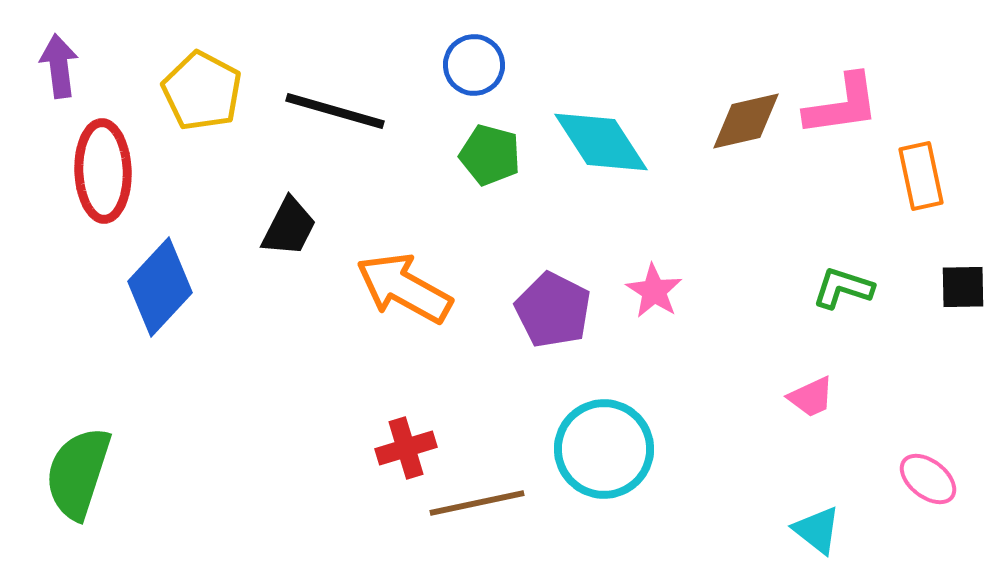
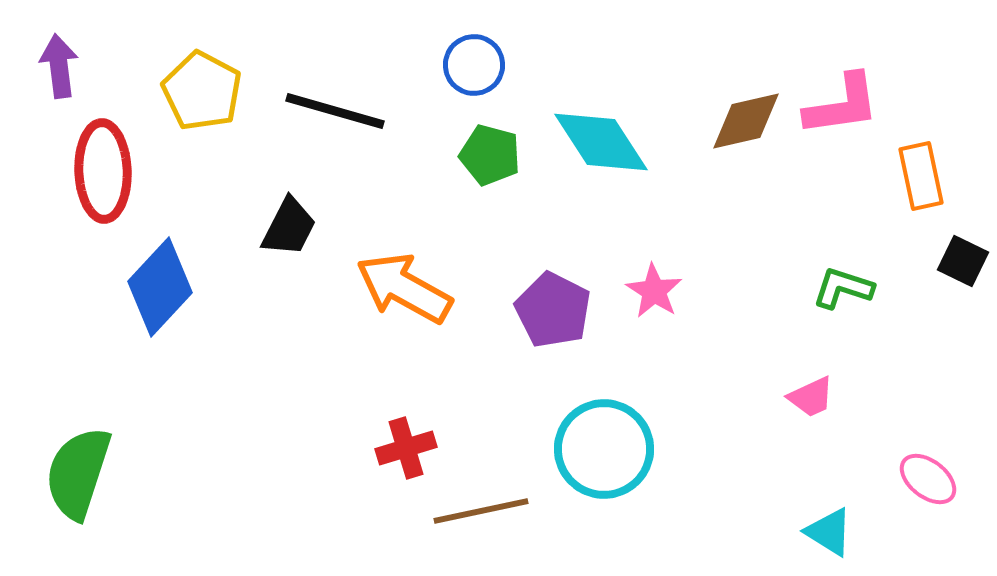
black square: moved 26 px up; rotated 27 degrees clockwise
brown line: moved 4 px right, 8 px down
cyan triangle: moved 12 px right, 2 px down; rotated 6 degrees counterclockwise
